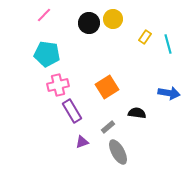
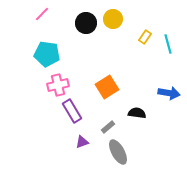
pink line: moved 2 px left, 1 px up
black circle: moved 3 px left
